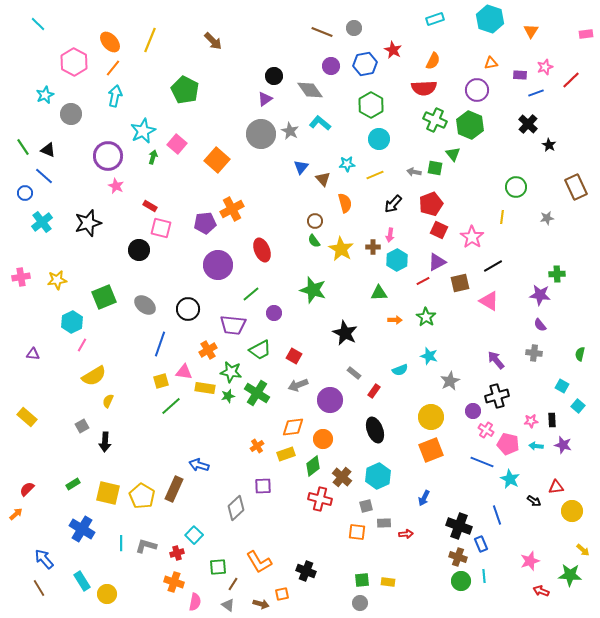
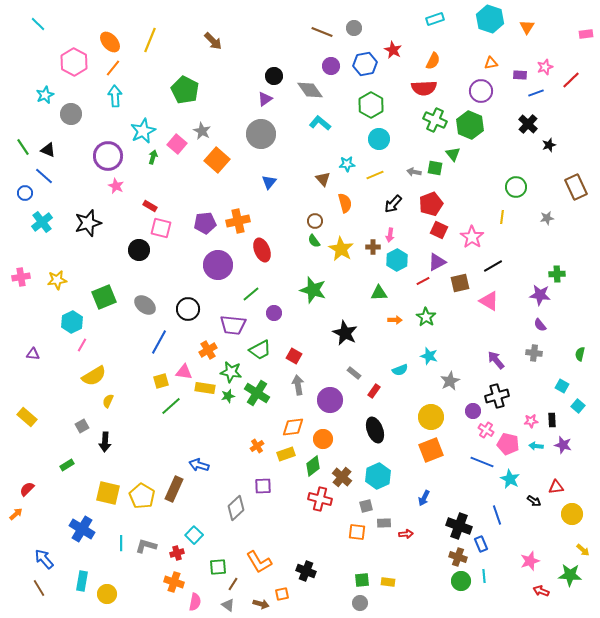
orange triangle at (531, 31): moved 4 px left, 4 px up
purple circle at (477, 90): moved 4 px right, 1 px down
cyan arrow at (115, 96): rotated 15 degrees counterclockwise
gray star at (290, 131): moved 88 px left
black star at (549, 145): rotated 24 degrees clockwise
blue triangle at (301, 167): moved 32 px left, 15 px down
orange cross at (232, 209): moved 6 px right, 12 px down; rotated 15 degrees clockwise
blue line at (160, 344): moved 1 px left, 2 px up; rotated 10 degrees clockwise
gray arrow at (298, 385): rotated 102 degrees clockwise
green rectangle at (73, 484): moved 6 px left, 19 px up
yellow circle at (572, 511): moved 3 px down
cyan rectangle at (82, 581): rotated 42 degrees clockwise
